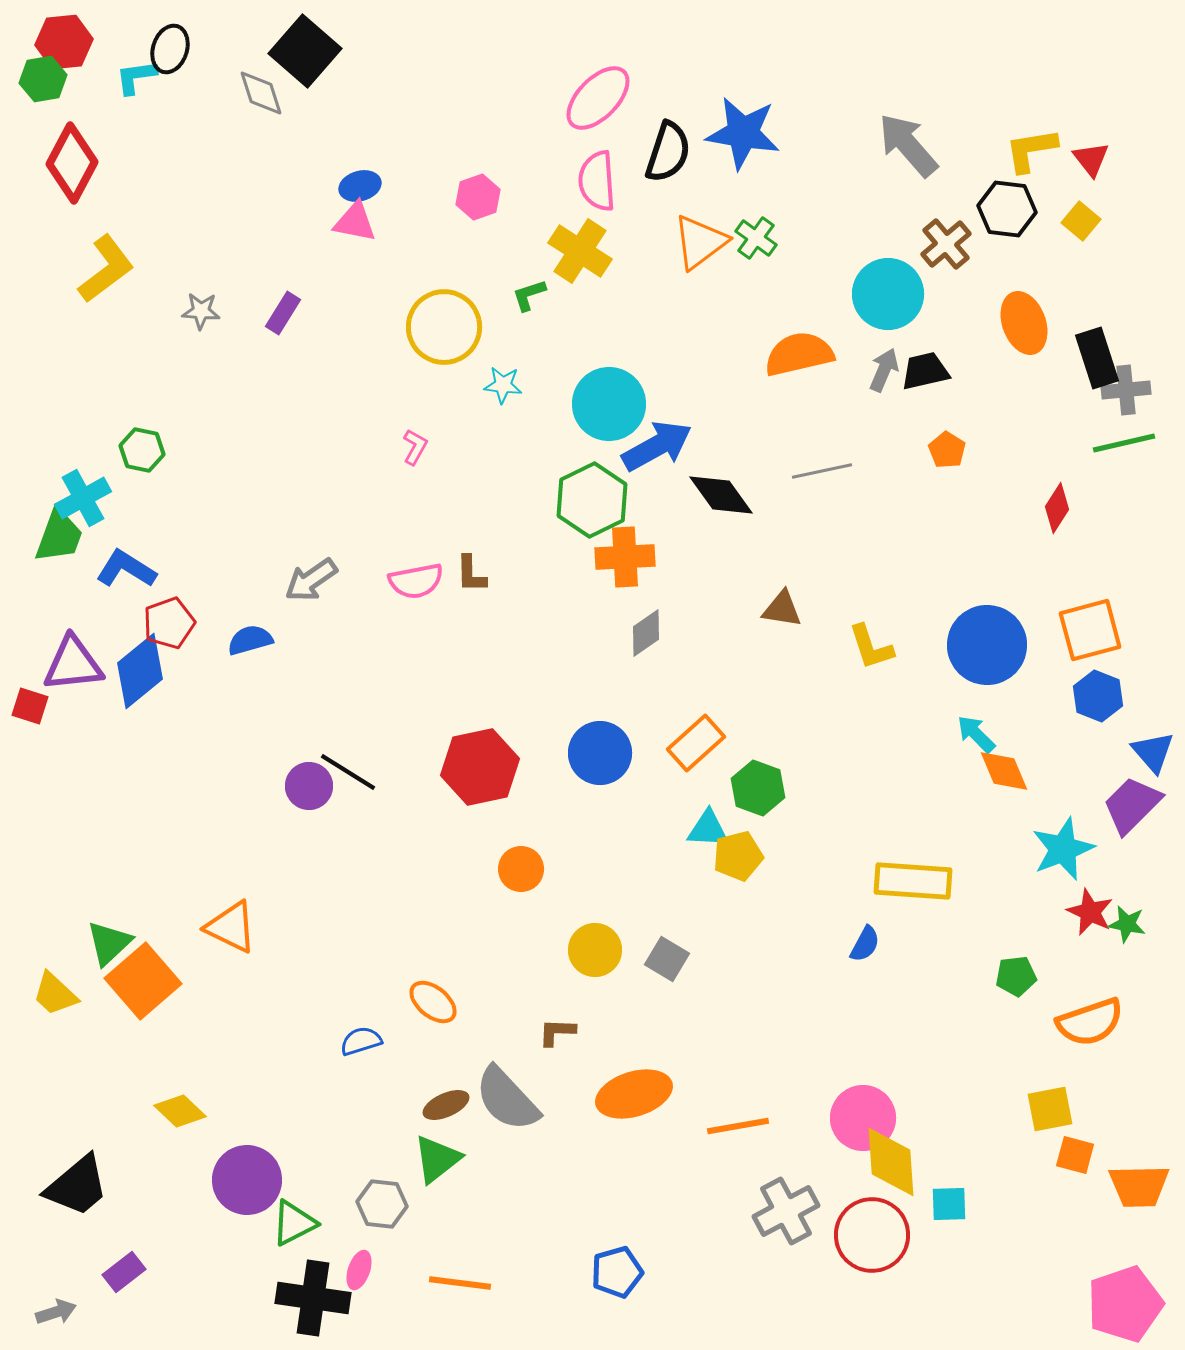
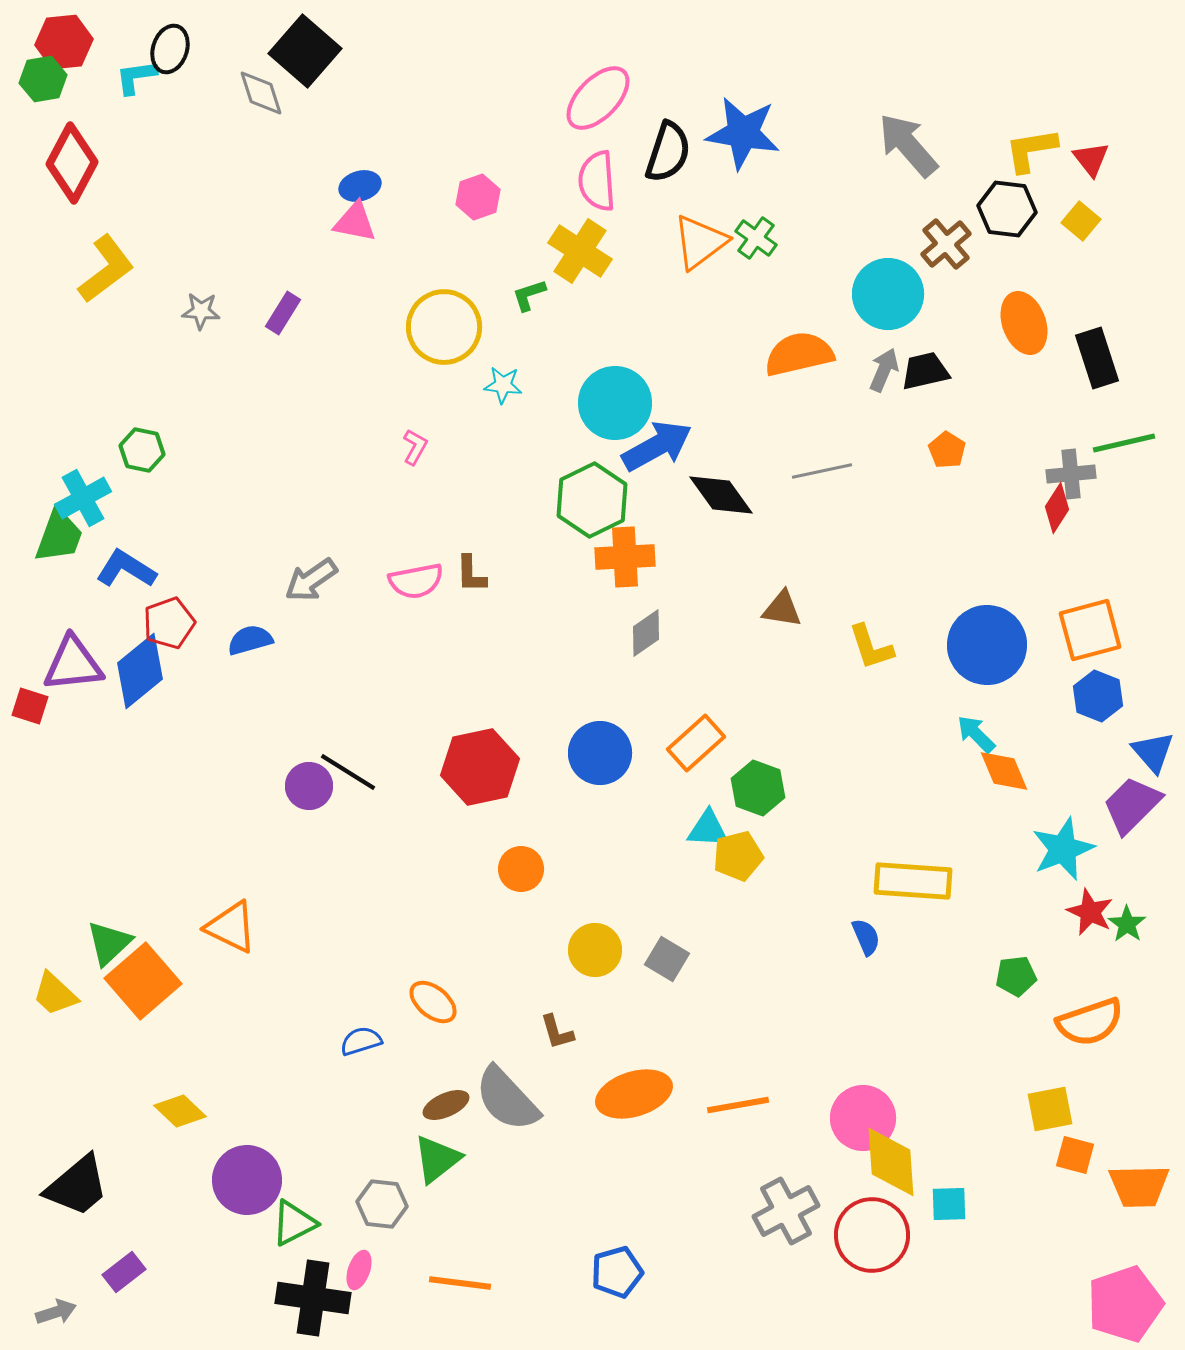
gray cross at (1126, 390): moved 55 px left, 84 px down
cyan circle at (609, 404): moved 6 px right, 1 px up
green star at (1127, 924): rotated 24 degrees clockwise
blue semicircle at (865, 944): moved 1 px right, 7 px up; rotated 51 degrees counterclockwise
brown L-shape at (557, 1032): rotated 108 degrees counterclockwise
orange line at (738, 1126): moved 21 px up
